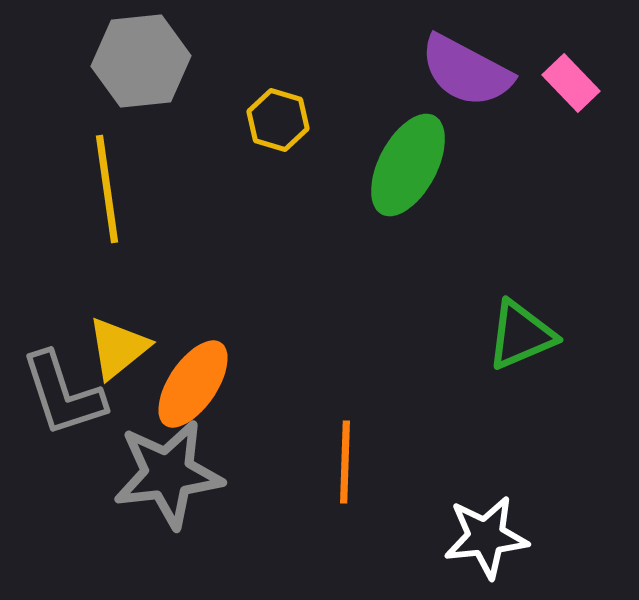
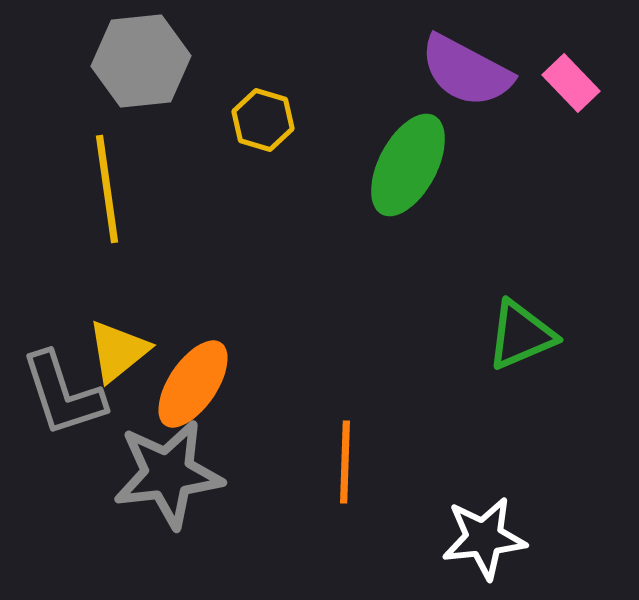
yellow hexagon: moved 15 px left
yellow triangle: moved 3 px down
white star: moved 2 px left, 1 px down
